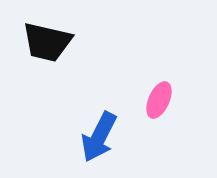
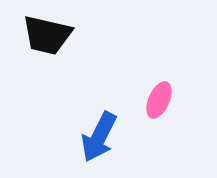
black trapezoid: moved 7 px up
